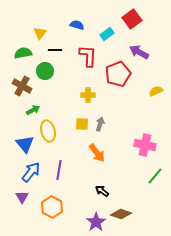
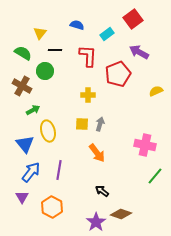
red square: moved 1 px right
green semicircle: rotated 42 degrees clockwise
